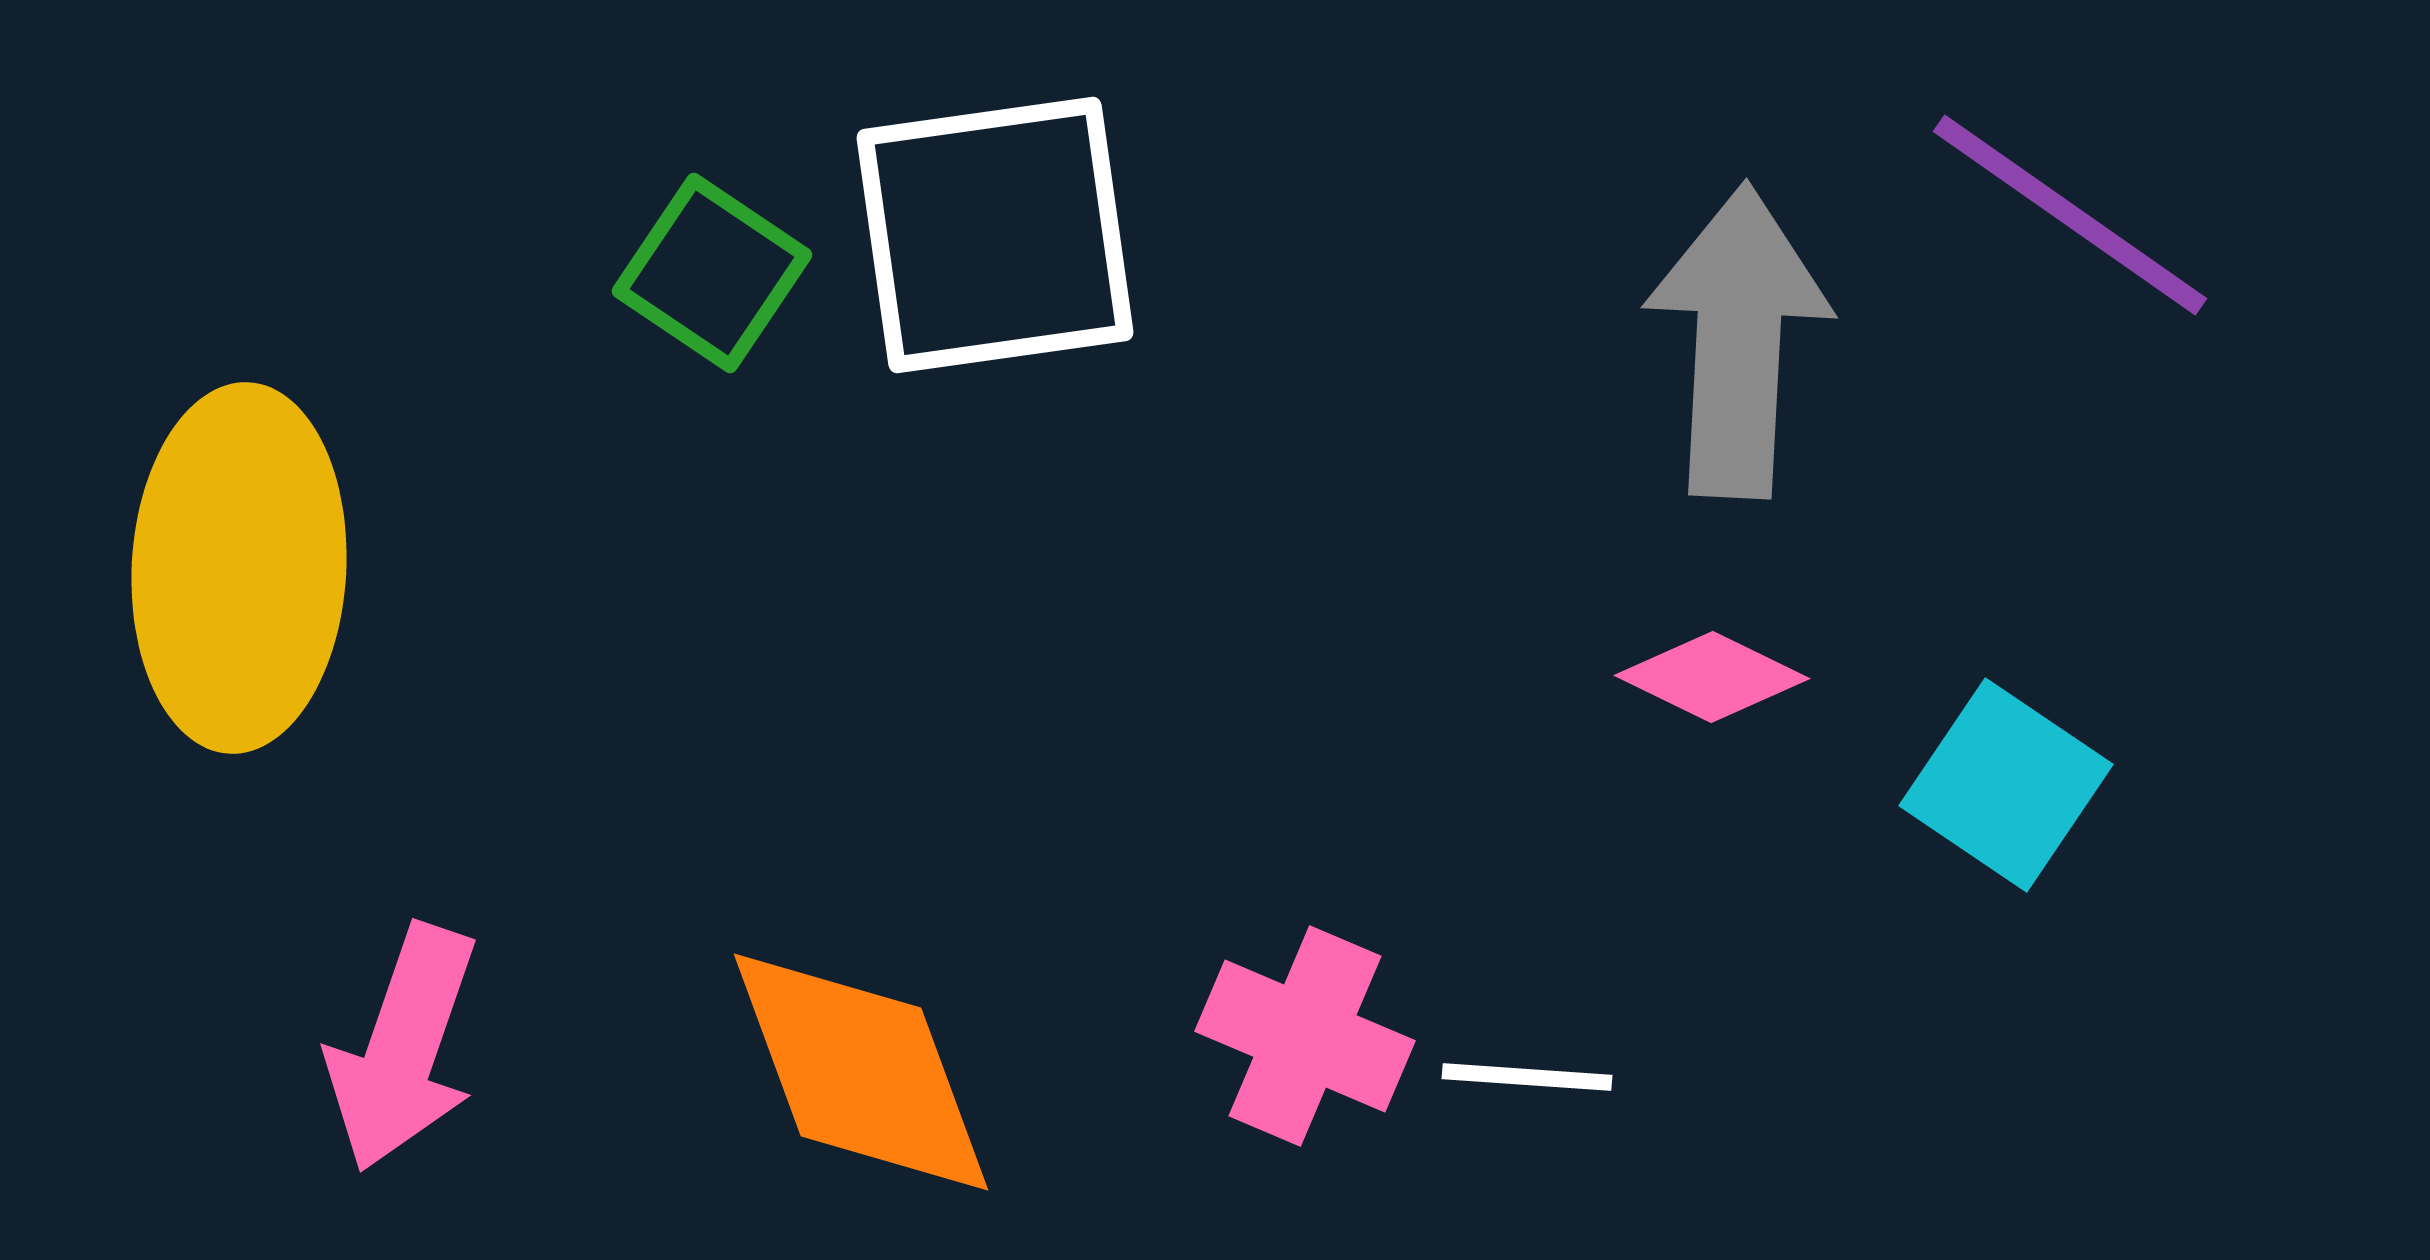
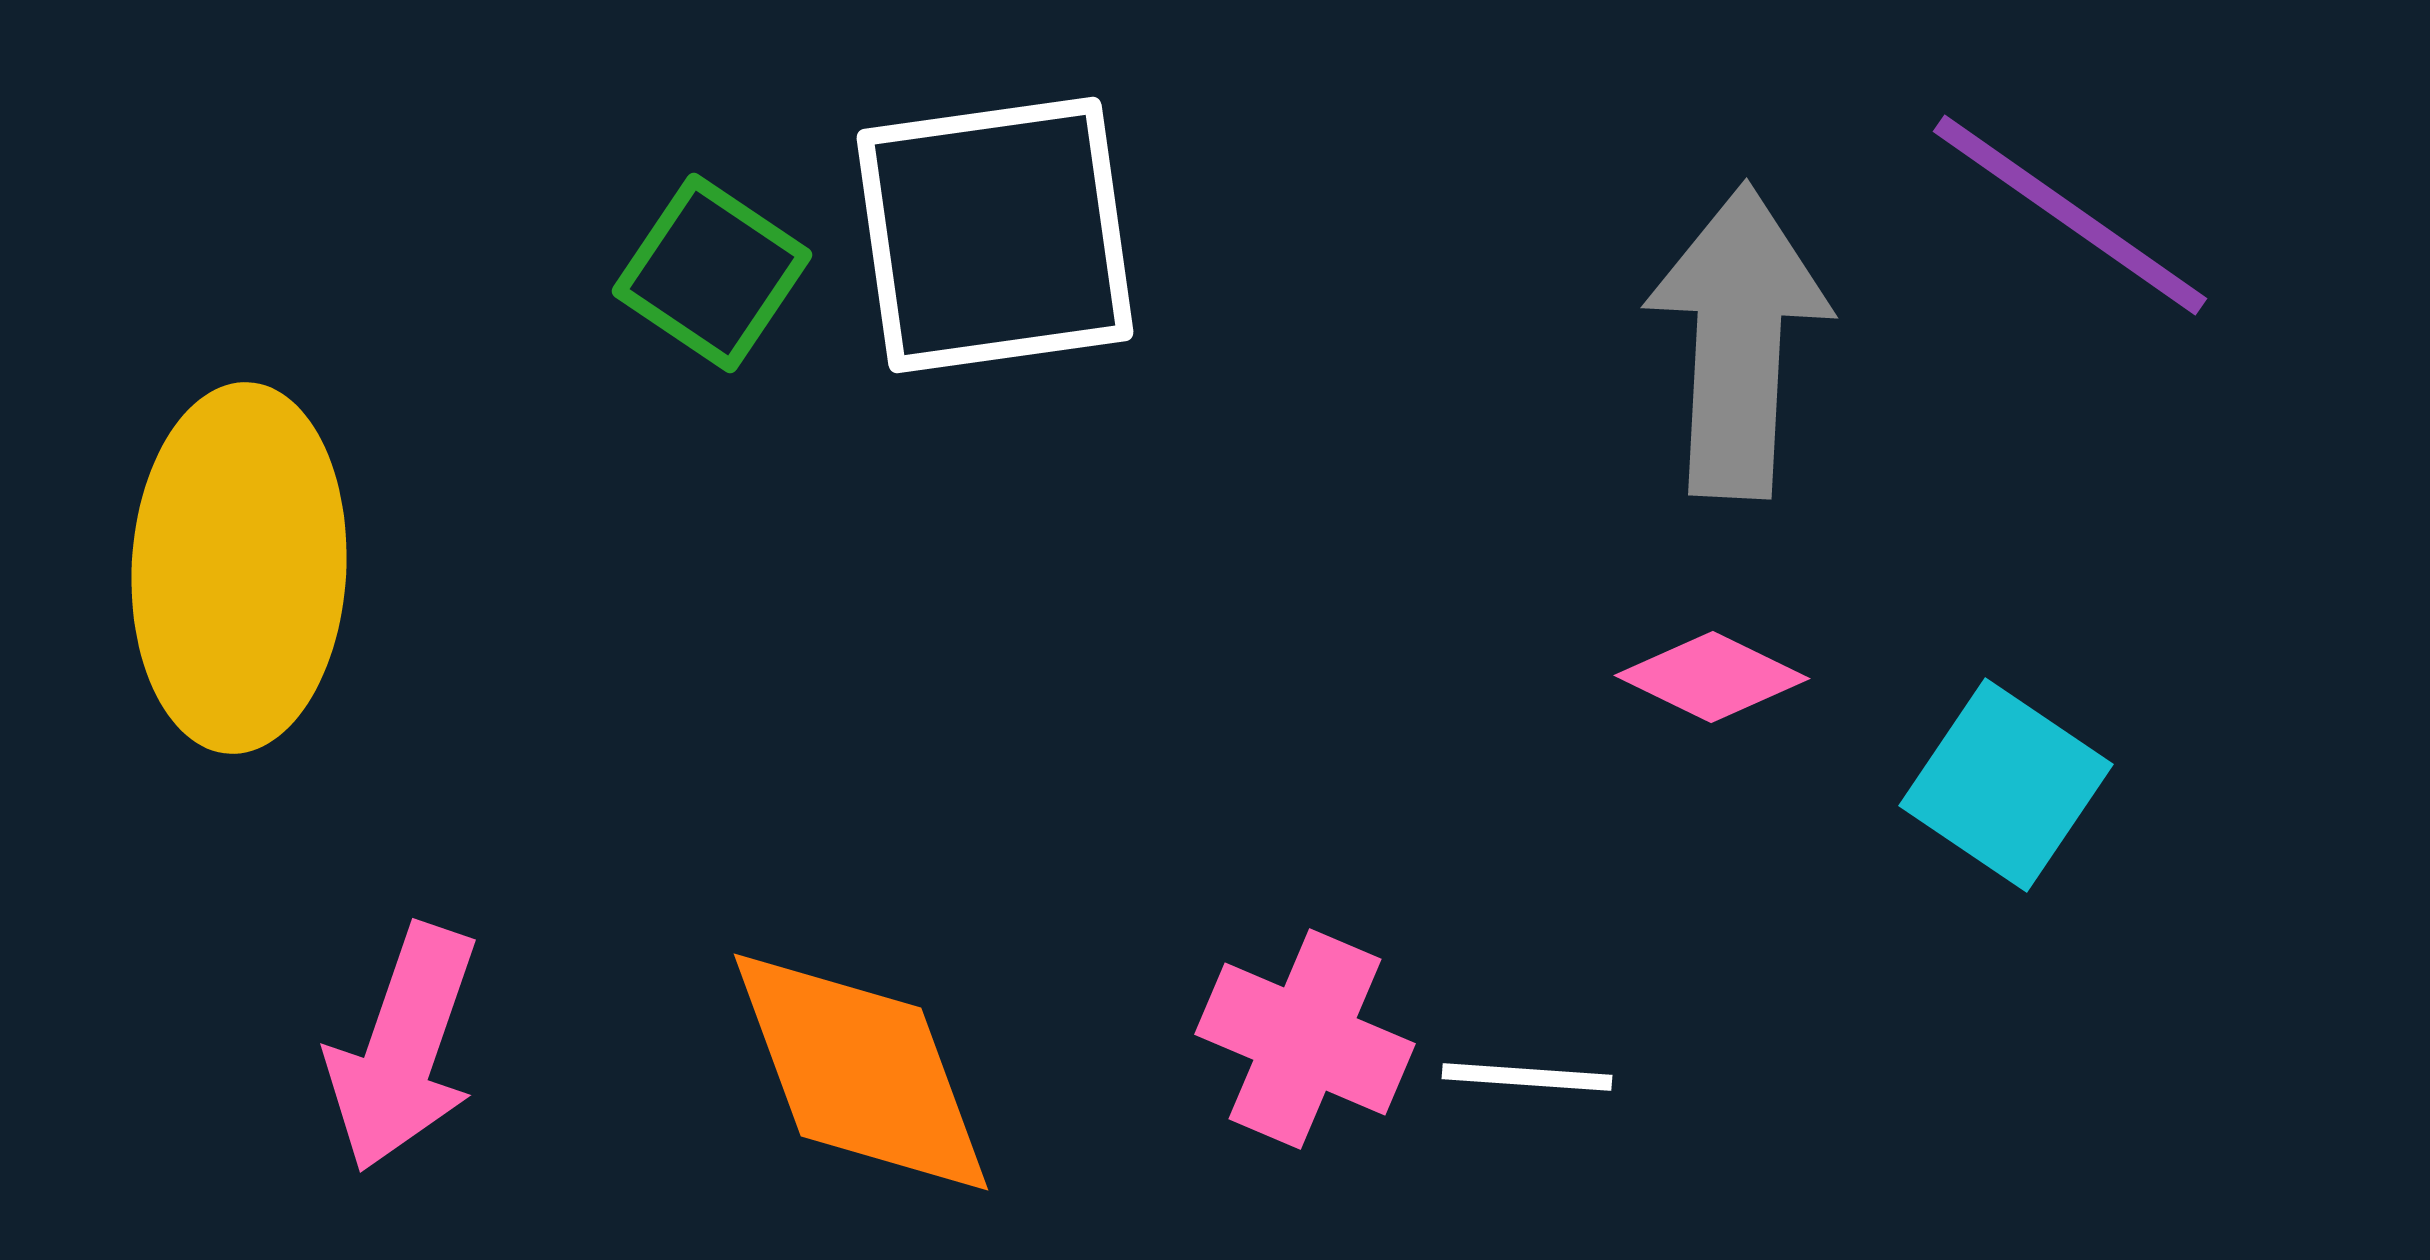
pink cross: moved 3 px down
